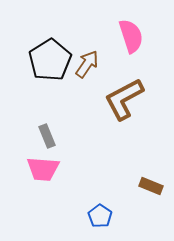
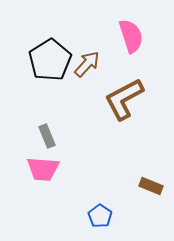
brown arrow: rotated 8 degrees clockwise
